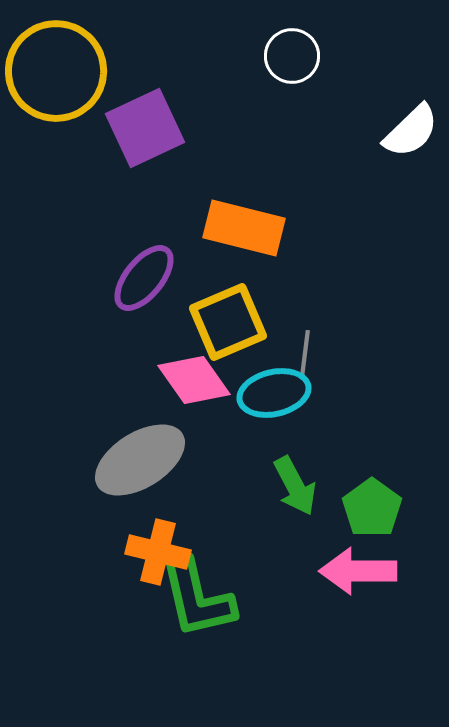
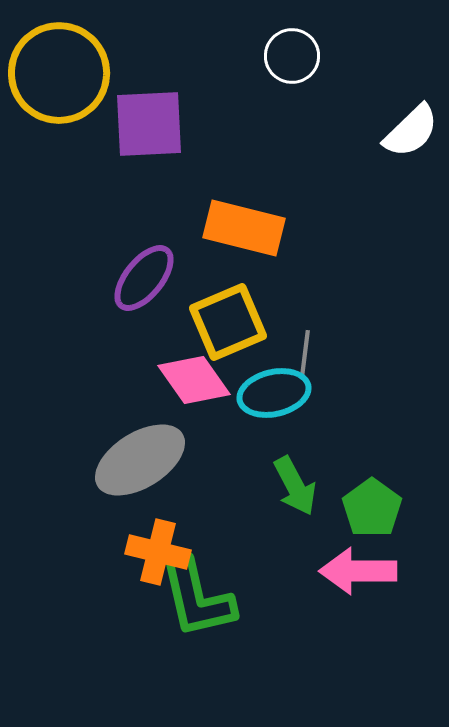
yellow circle: moved 3 px right, 2 px down
purple square: moved 4 px right, 4 px up; rotated 22 degrees clockwise
